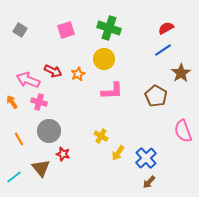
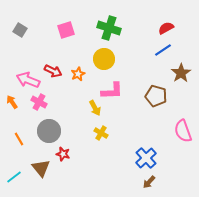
brown pentagon: rotated 15 degrees counterclockwise
pink cross: rotated 14 degrees clockwise
yellow cross: moved 3 px up
yellow arrow: moved 23 px left, 45 px up; rotated 63 degrees counterclockwise
